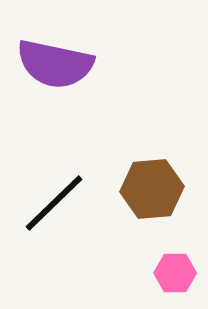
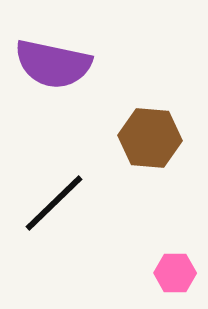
purple semicircle: moved 2 px left
brown hexagon: moved 2 px left, 51 px up; rotated 10 degrees clockwise
